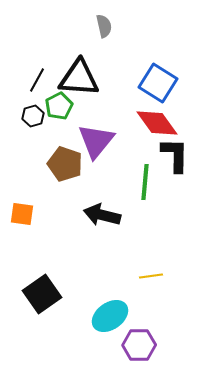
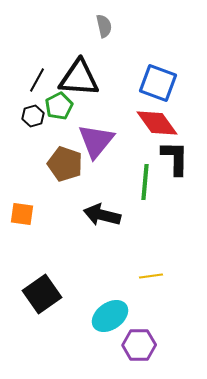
blue square: rotated 12 degrees counterclockwise
black L-shape: moved 3 px down
